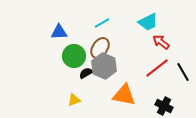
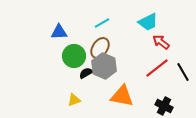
orange triangle: moved 2 px left, 1 px down
